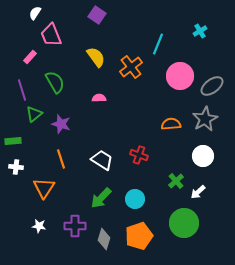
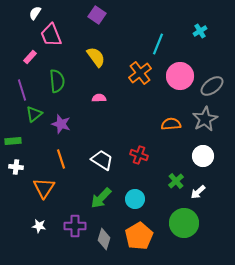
orange cross: moved 9 px right, 6 px down
green semicircle: moved 2 px right, 1 px up; rotated 25 degrees clockwise
orange pentagon: rotated 12 degrees counterclockwise
